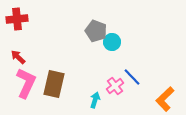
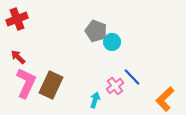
red cross: rotated 15 degrees counterclockwise
brown rectangle: moved 3 px left, 1 px down; rotated 12 degrees clockwise
